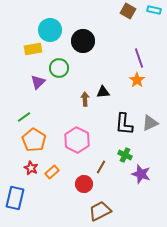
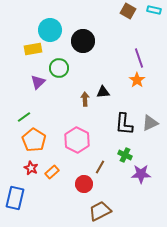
brown line: moved 1 px left
purple star: rotated 18 degrees counterclockwise
